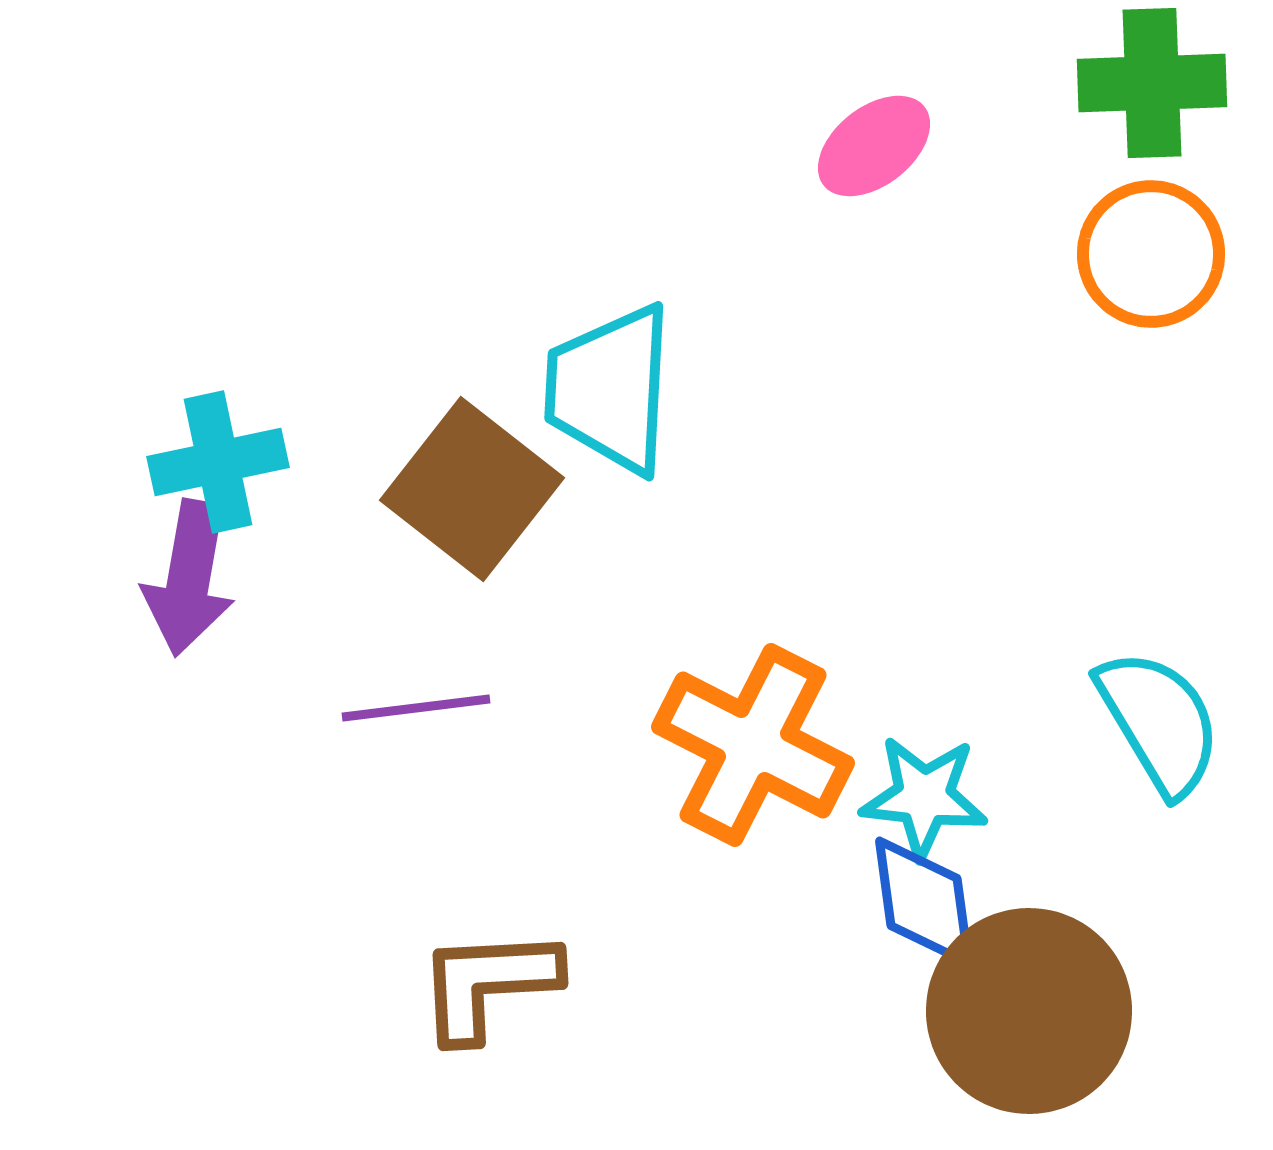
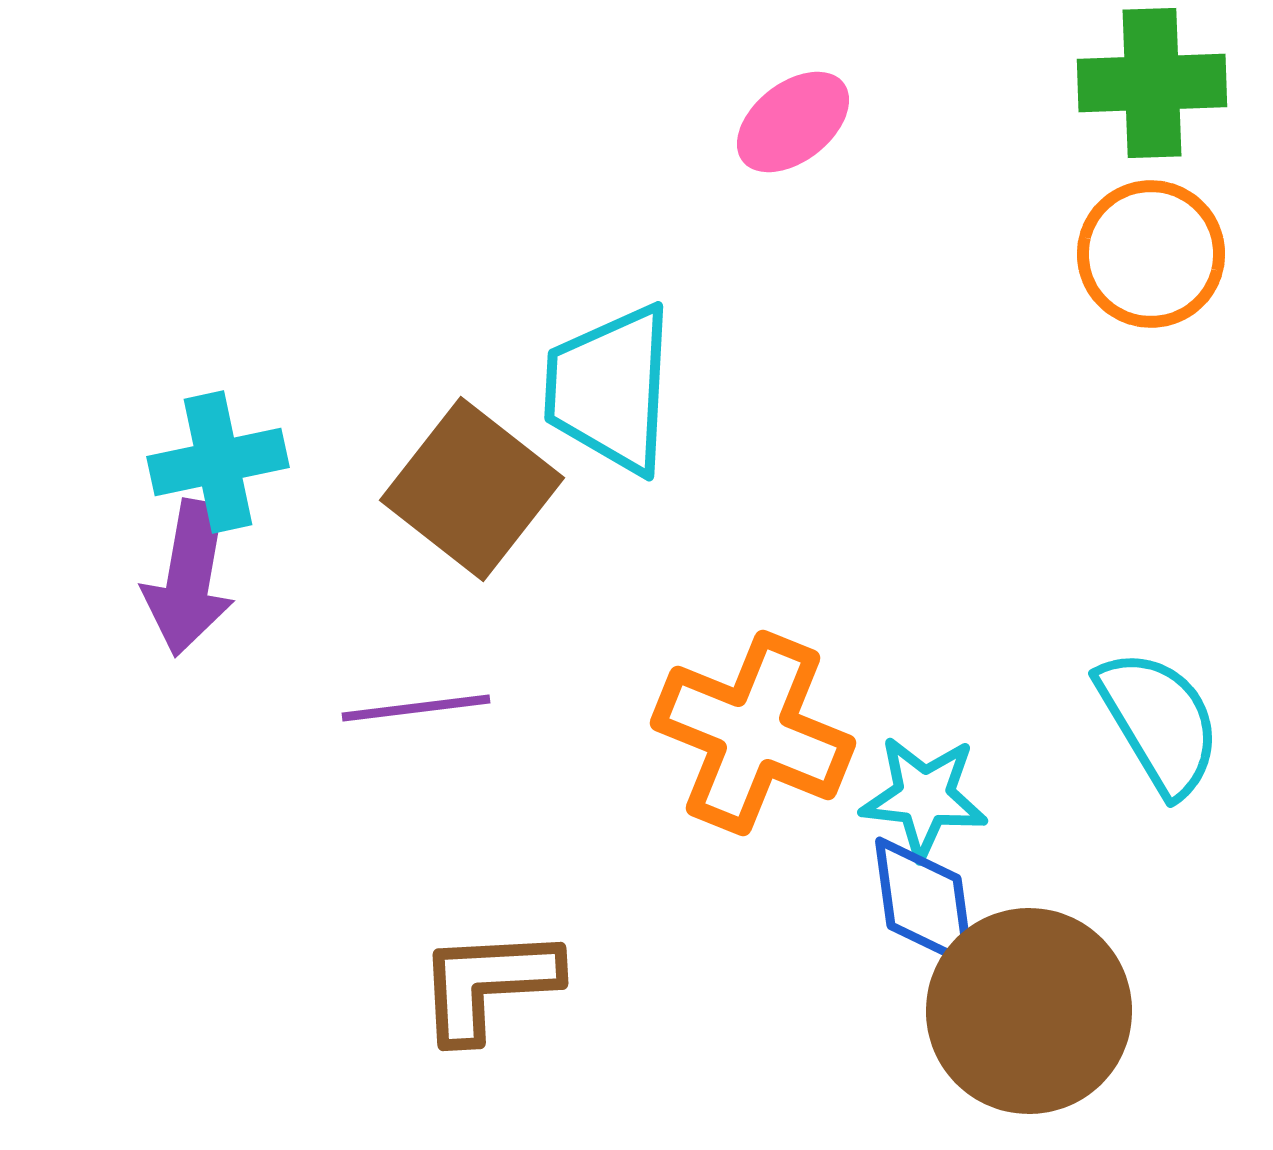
pink ellipse: moved 81 px left, 24 px up
orange cross: moved 12 px up; rotated 5 degrees counterclockwise
